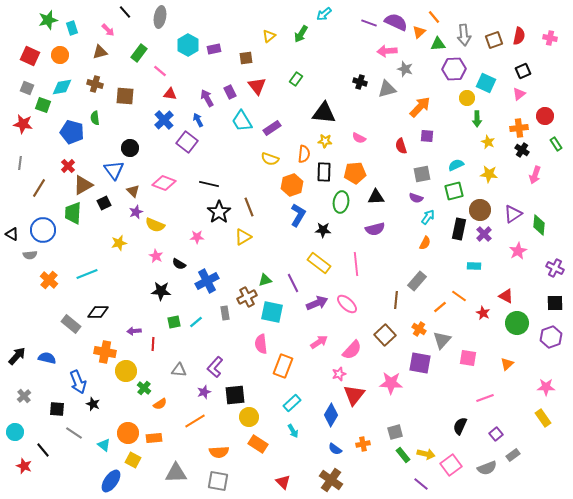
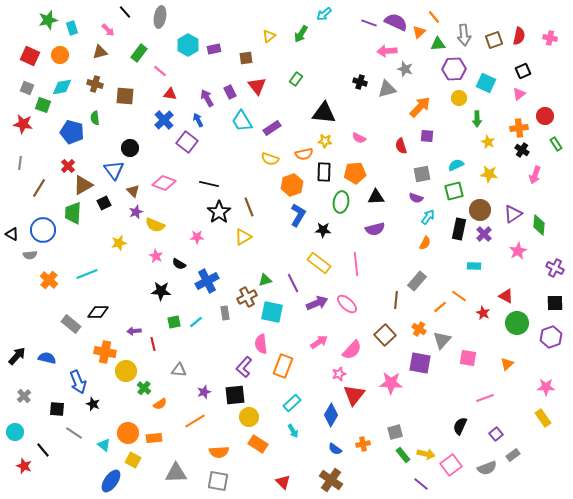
yellow circle at (467, 98): moved 8 px left
orange semicircle at (304, 154): rotated 72 degrees clockwise
red line at (153, 344): rotated 16 degrees counterclockwise
purple L-shape at (215, 367): moved 29 px right
